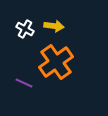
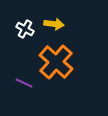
yellow arrow: moved 2 px up
orange cross: rotated 12 degrees counterclockwise
